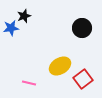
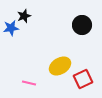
black circle: moved 3 px up
red square: rotated 12 degrees clockwise
